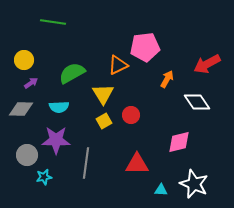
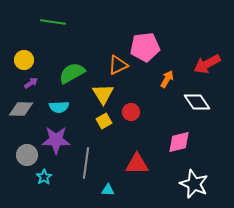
red circle: moved 3 px up
cyan star: rotated 21 degrees counterclockwise
cyan triangle: moved 53 px left
